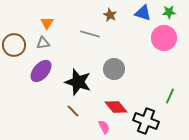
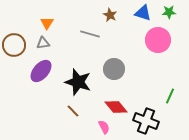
pink circle: moved 6 px left, 2 px down
